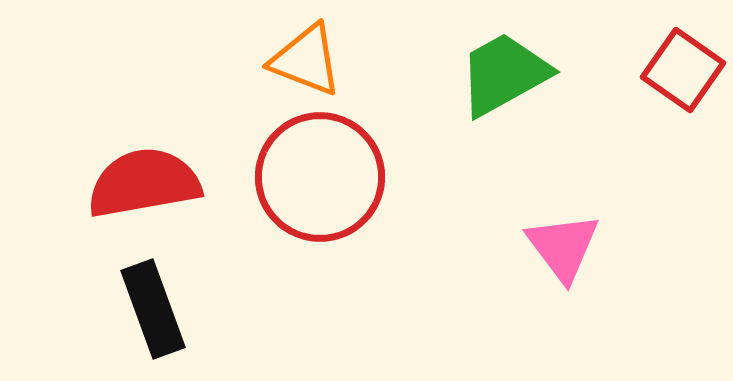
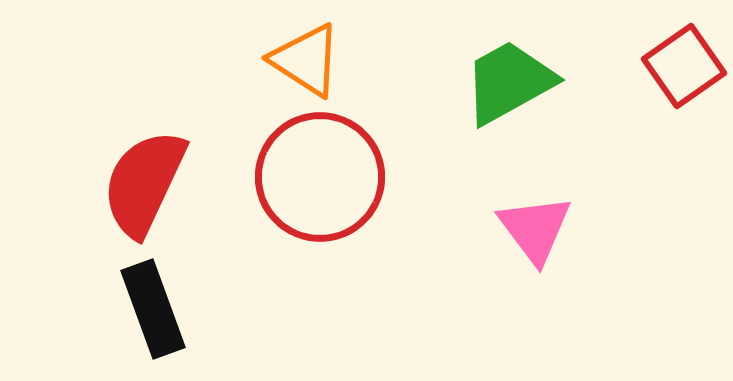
orange triangle: rotated 12 degrees clockwise
red square: moved 1 px right, 4 px up; rotated 20 degrees clockwise
green trapezoid: moved 5 px right, 8 px down
red semicircle: rotated 55 degrees counterclockwise
pink triangle: moved 28 px left, 18 px up
